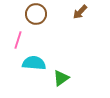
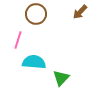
cyan semicircle: moved 1 px up
green triangle: rotated 12 degrees counterclockwise
